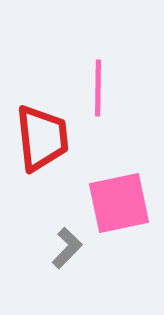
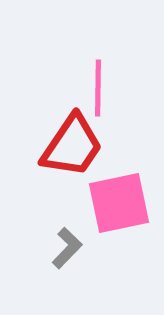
red trapezoid: moved 30 px right, 8 px down; rotated 40 degrees clockwise
